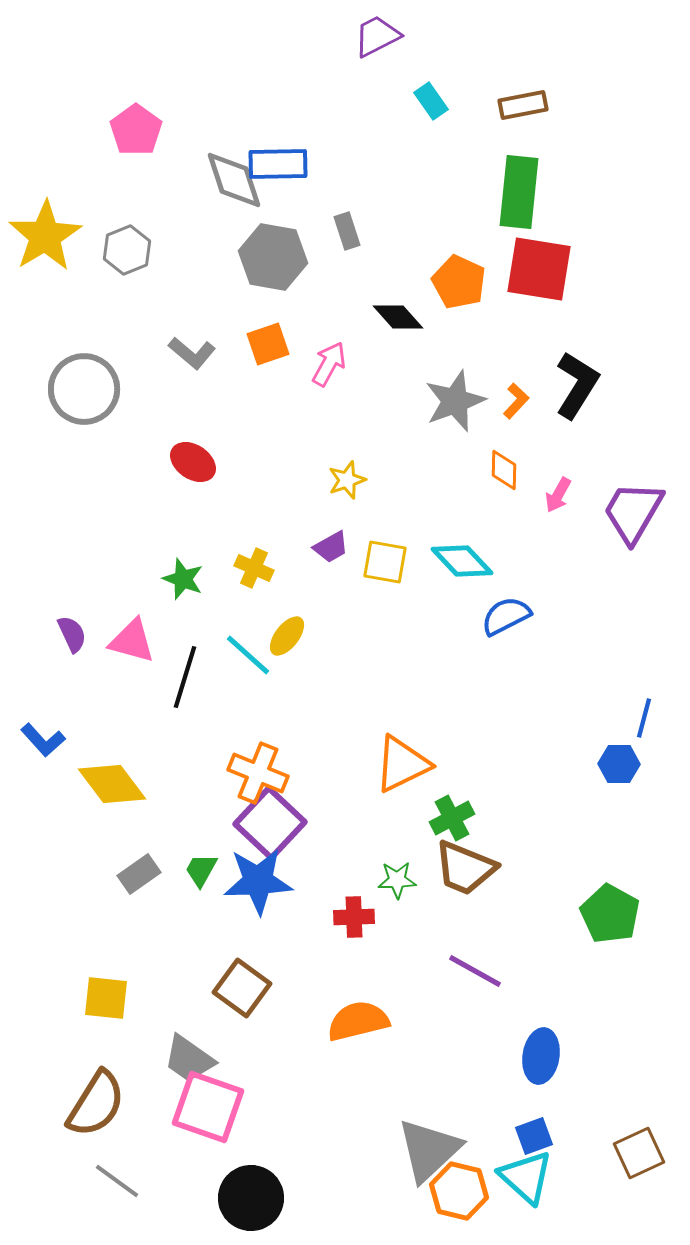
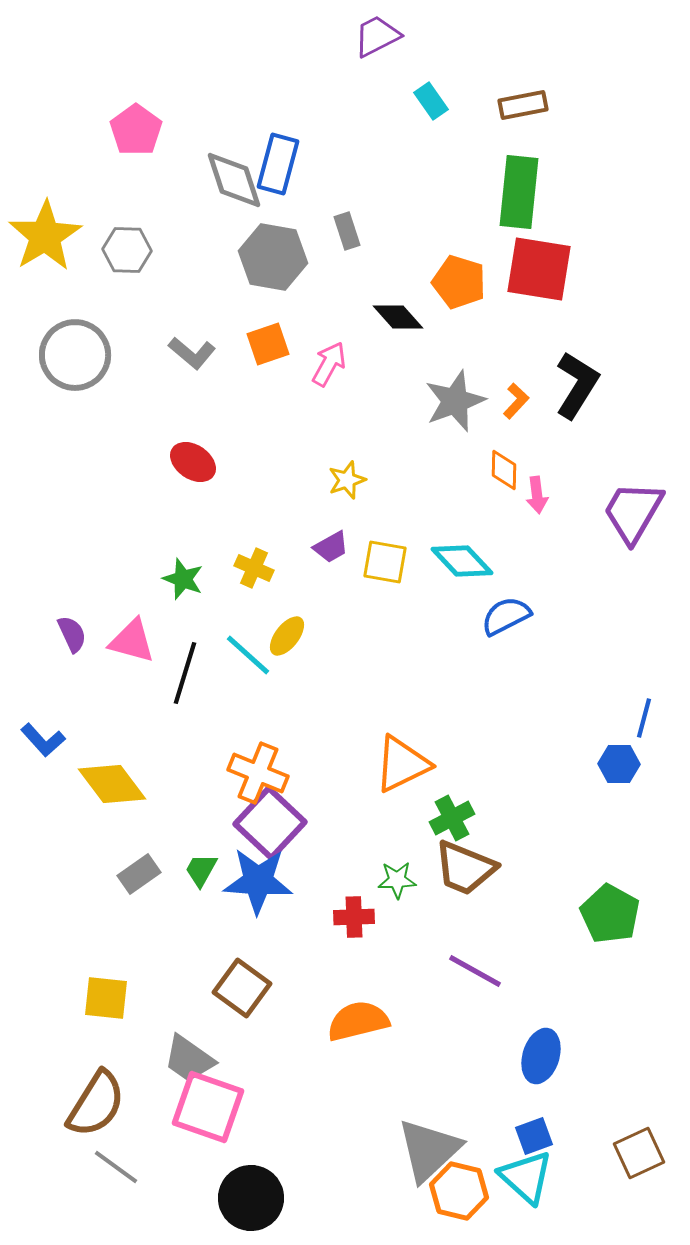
blue rectangle at (278, 164): rotated 74 degrees counterclockwise
gray hexagon at (127, 250): rotated 24 degrees clockwise
orange pentagon at (459, 282): rotated 8 degrees counterclockwise
gray circle at (84, 389): moved 9 px left, 34 px up
pink arrow at (558, 495): moved 21 px left; rotated 36 degrees counterclockwise
black line at (185, 677): moved 4 px up
blue star at (258, 881): rotated 6 degrees clockwise
blue ellipse at (541, 1056): rotated 8 degrees clockwise
gray line at (117, 1181): moved 1 px left, 14 px up
